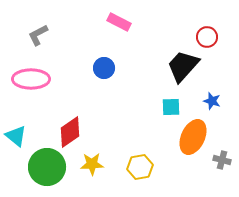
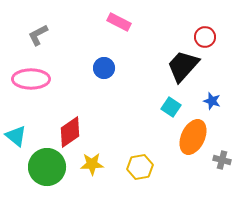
red circle: moved 2 px left
cyan square: rotated 36 degrees clockwise
